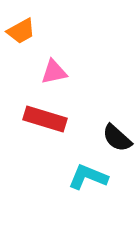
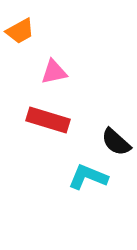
orange trapezoid: moved 1 px left
red rectangle: moved 3 px right, 1 px down
black semicircle: moved 1 px left, 4 px down
